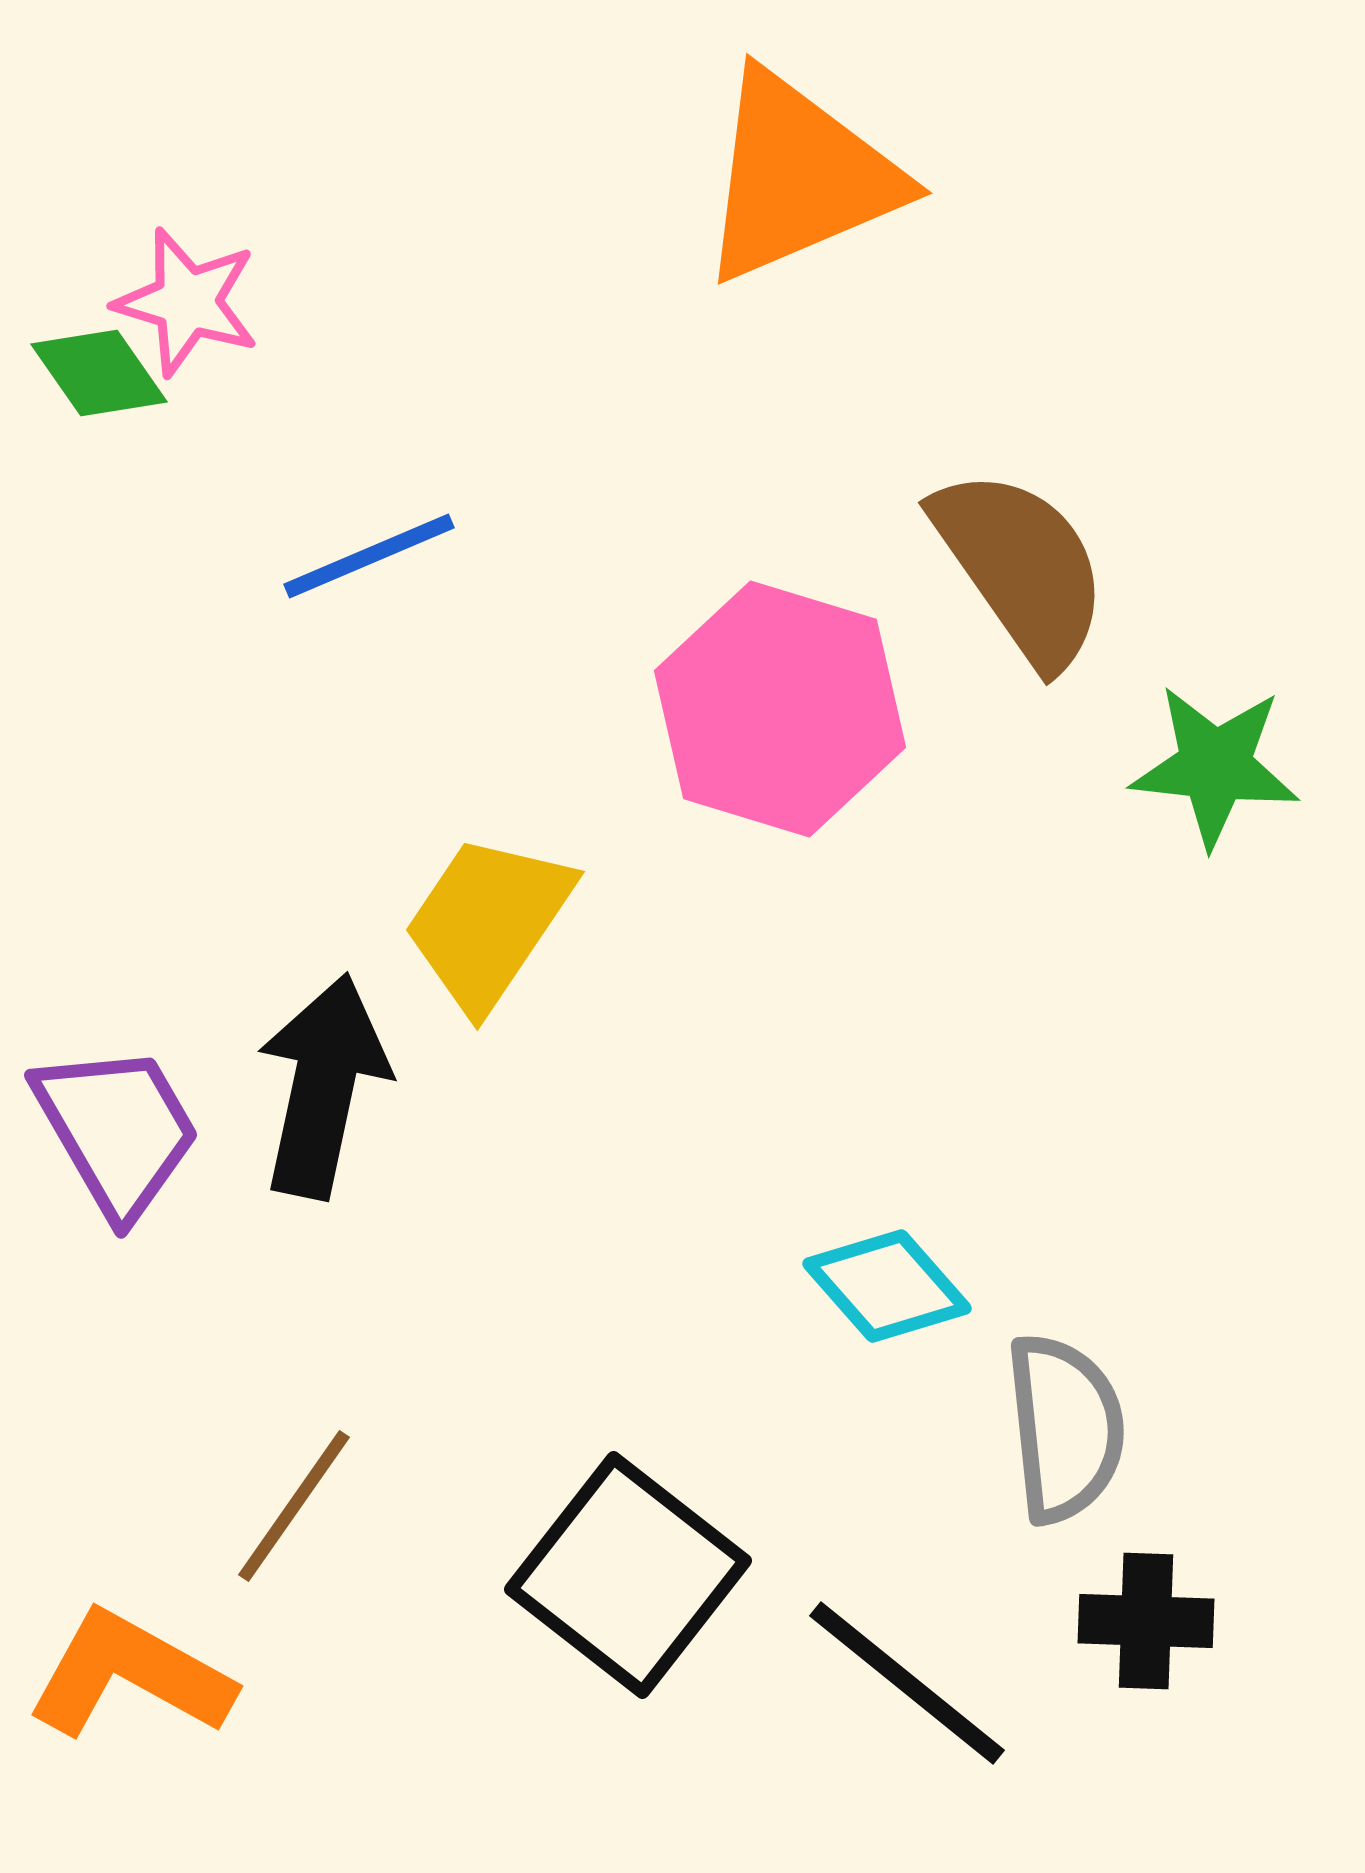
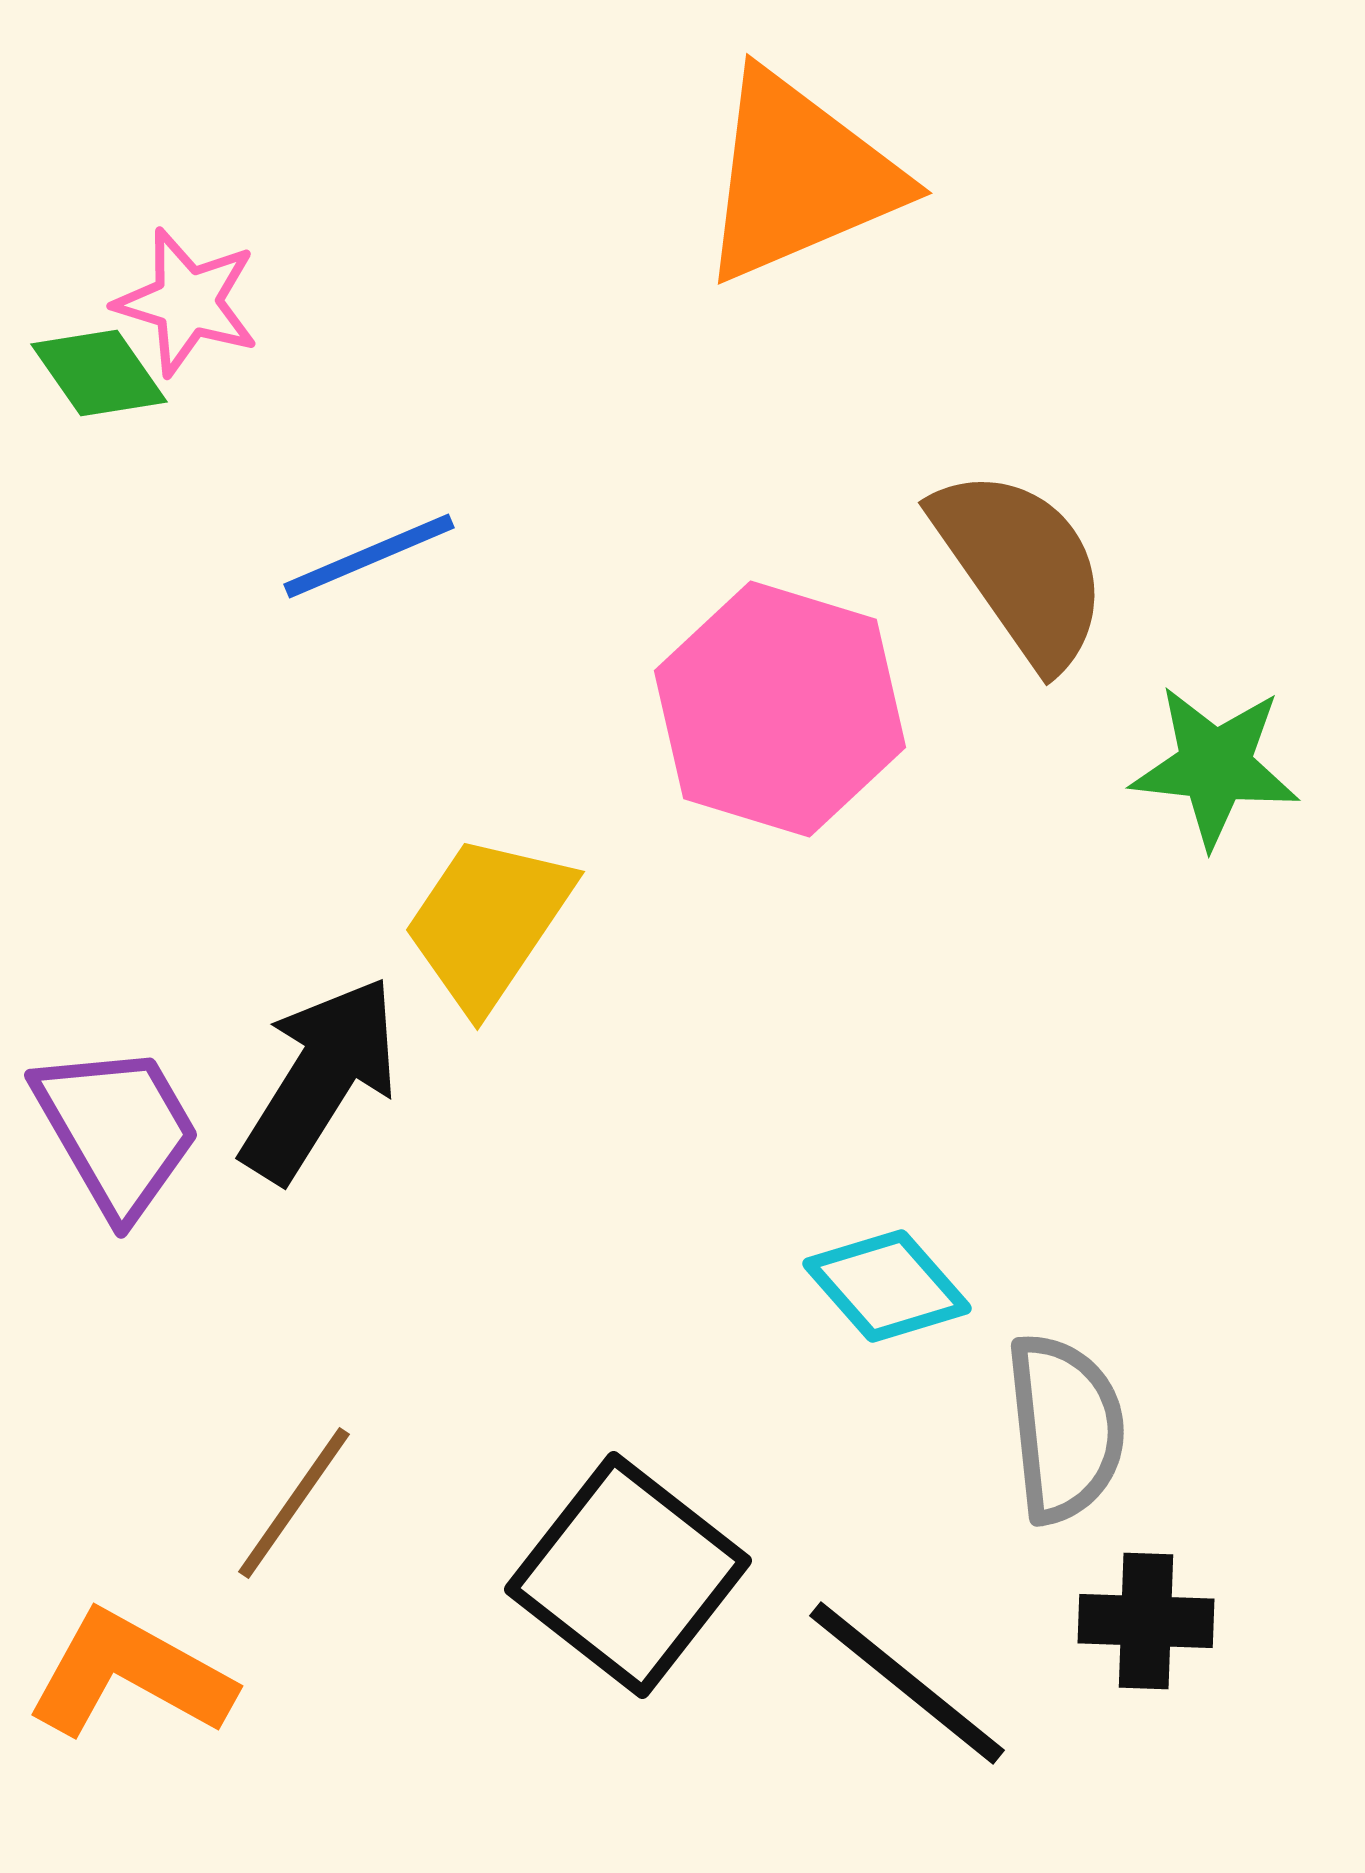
black arrow: moved 3 px left, 7 px up; rotated 20 degrees clockwise
brown line: moved 3 px up
